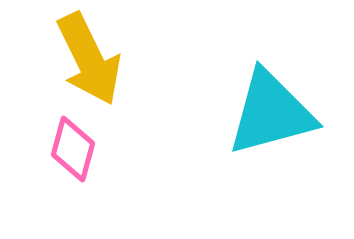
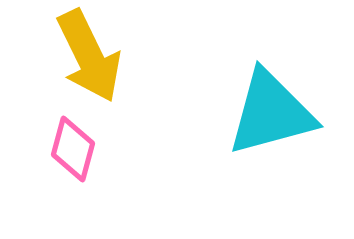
yellow arrow: moved 3 px up
